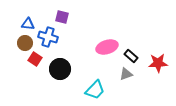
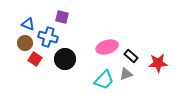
blue triangle: rotated 16 degrees clockwise
black circle: moved 5 px right, 10 px up
cyan trapezoid: moved 9 px right, 10 px up
